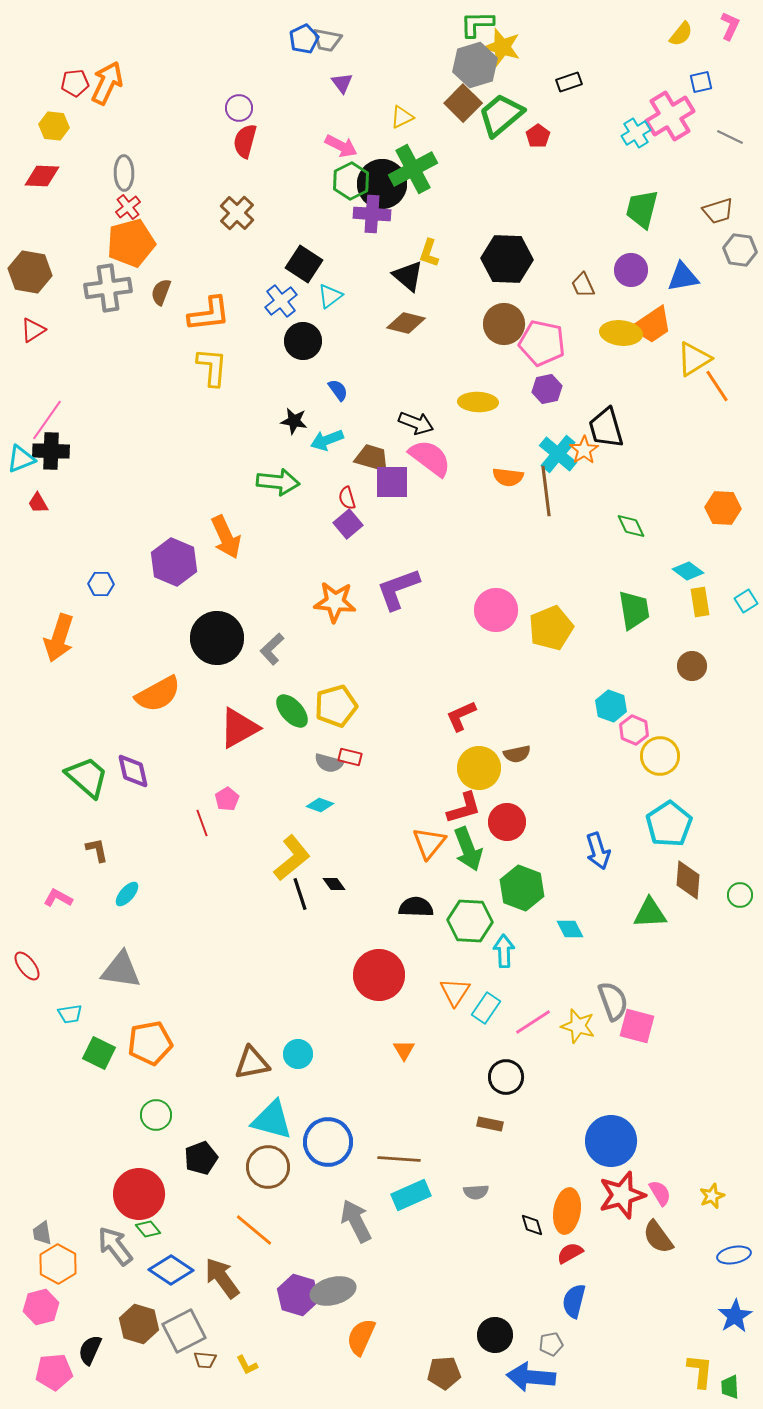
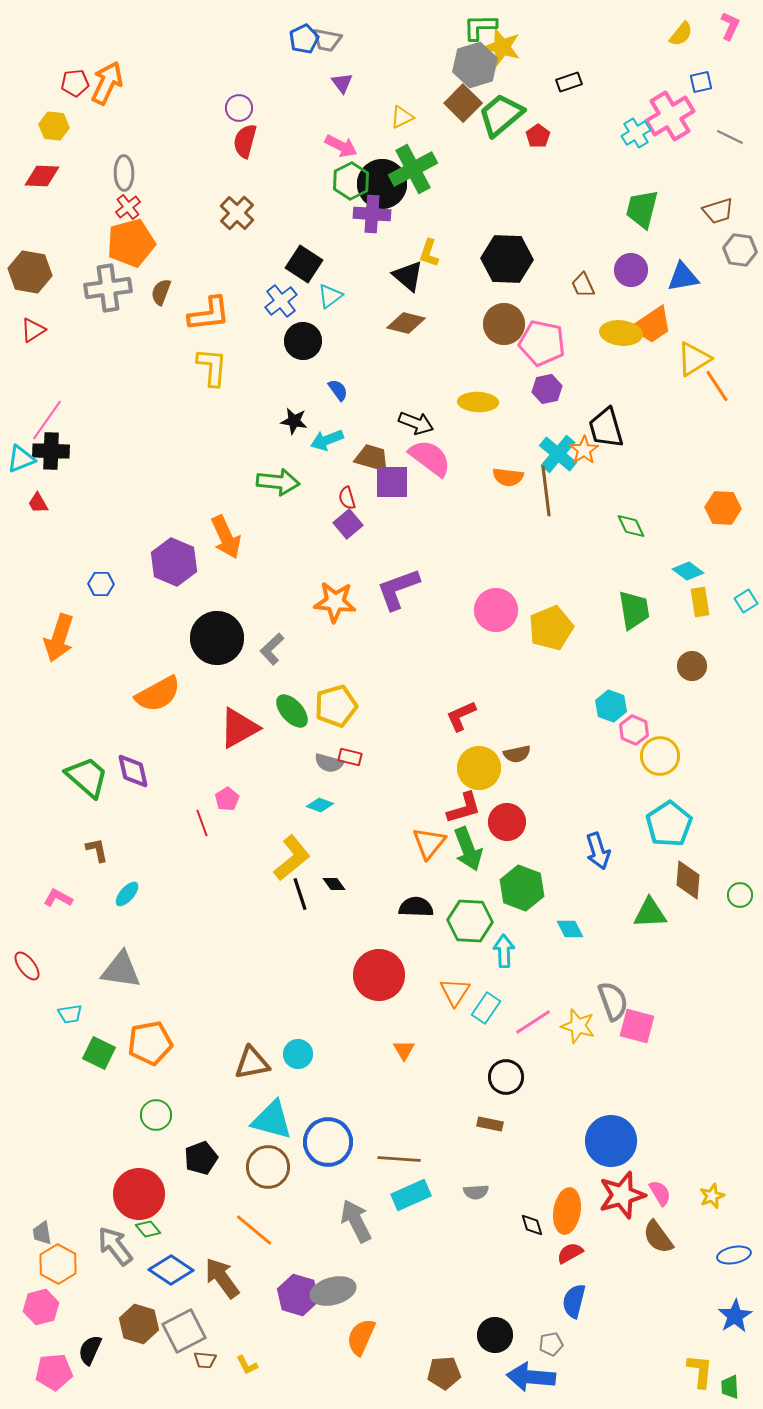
green L-shape at (477, 24): moved 3 px right, 3 px down
